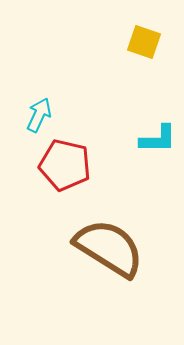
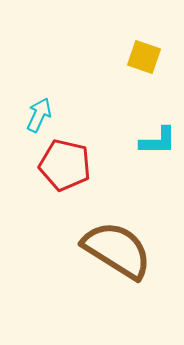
yellow square: moved 15 px down
cyan L-shape: moved 2 px down
brown semicircle: moved 8 px right, 2 px down
